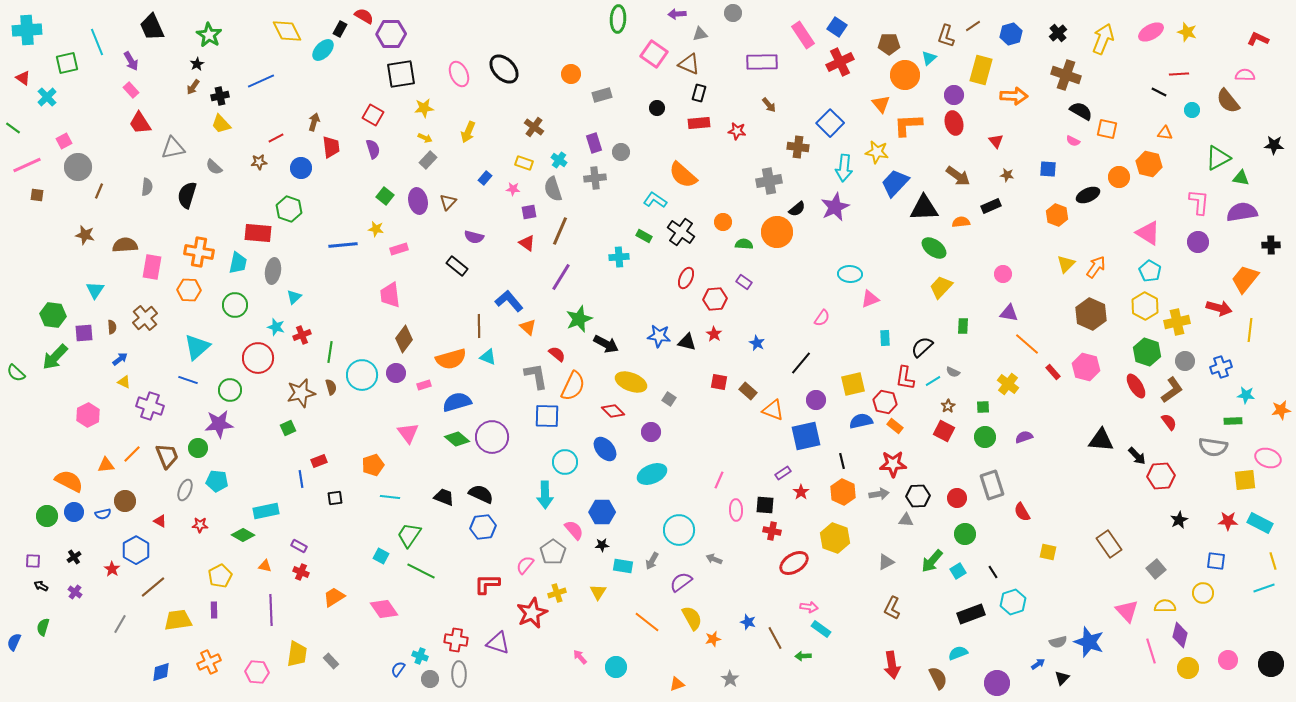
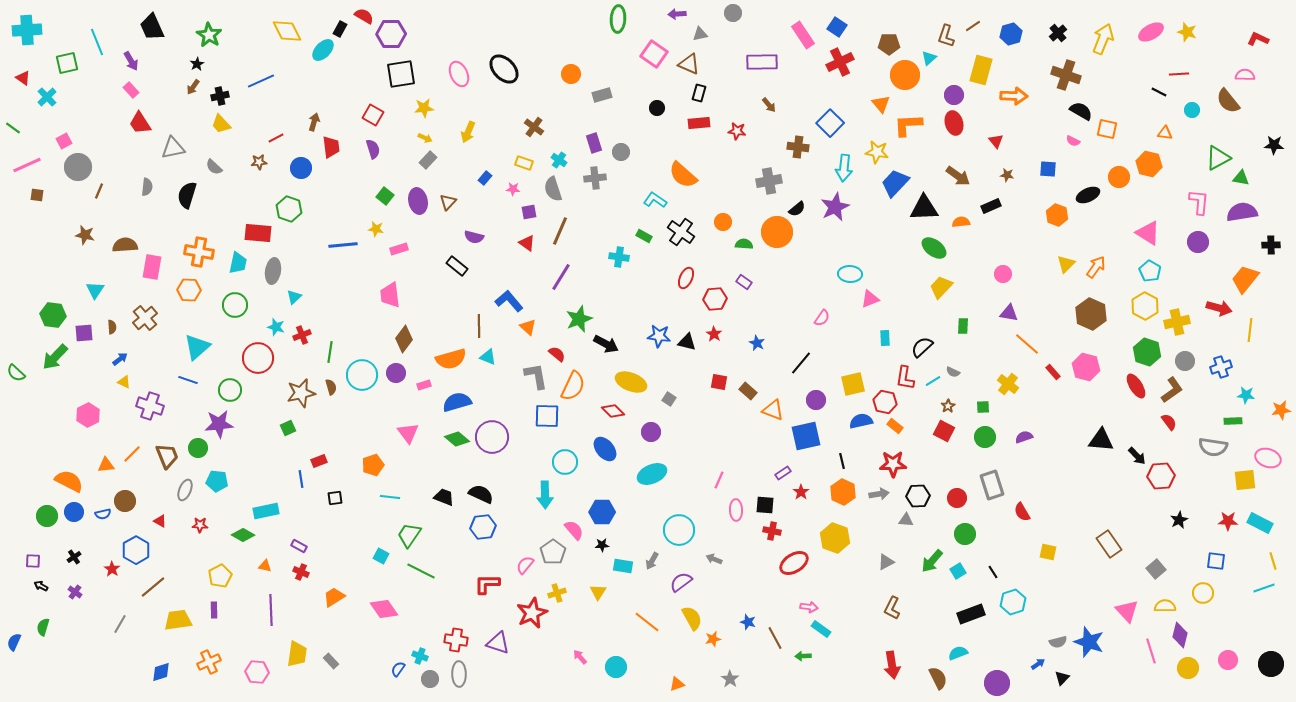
cyan cross at (619, 257): rotated 12 degrees clockwise
